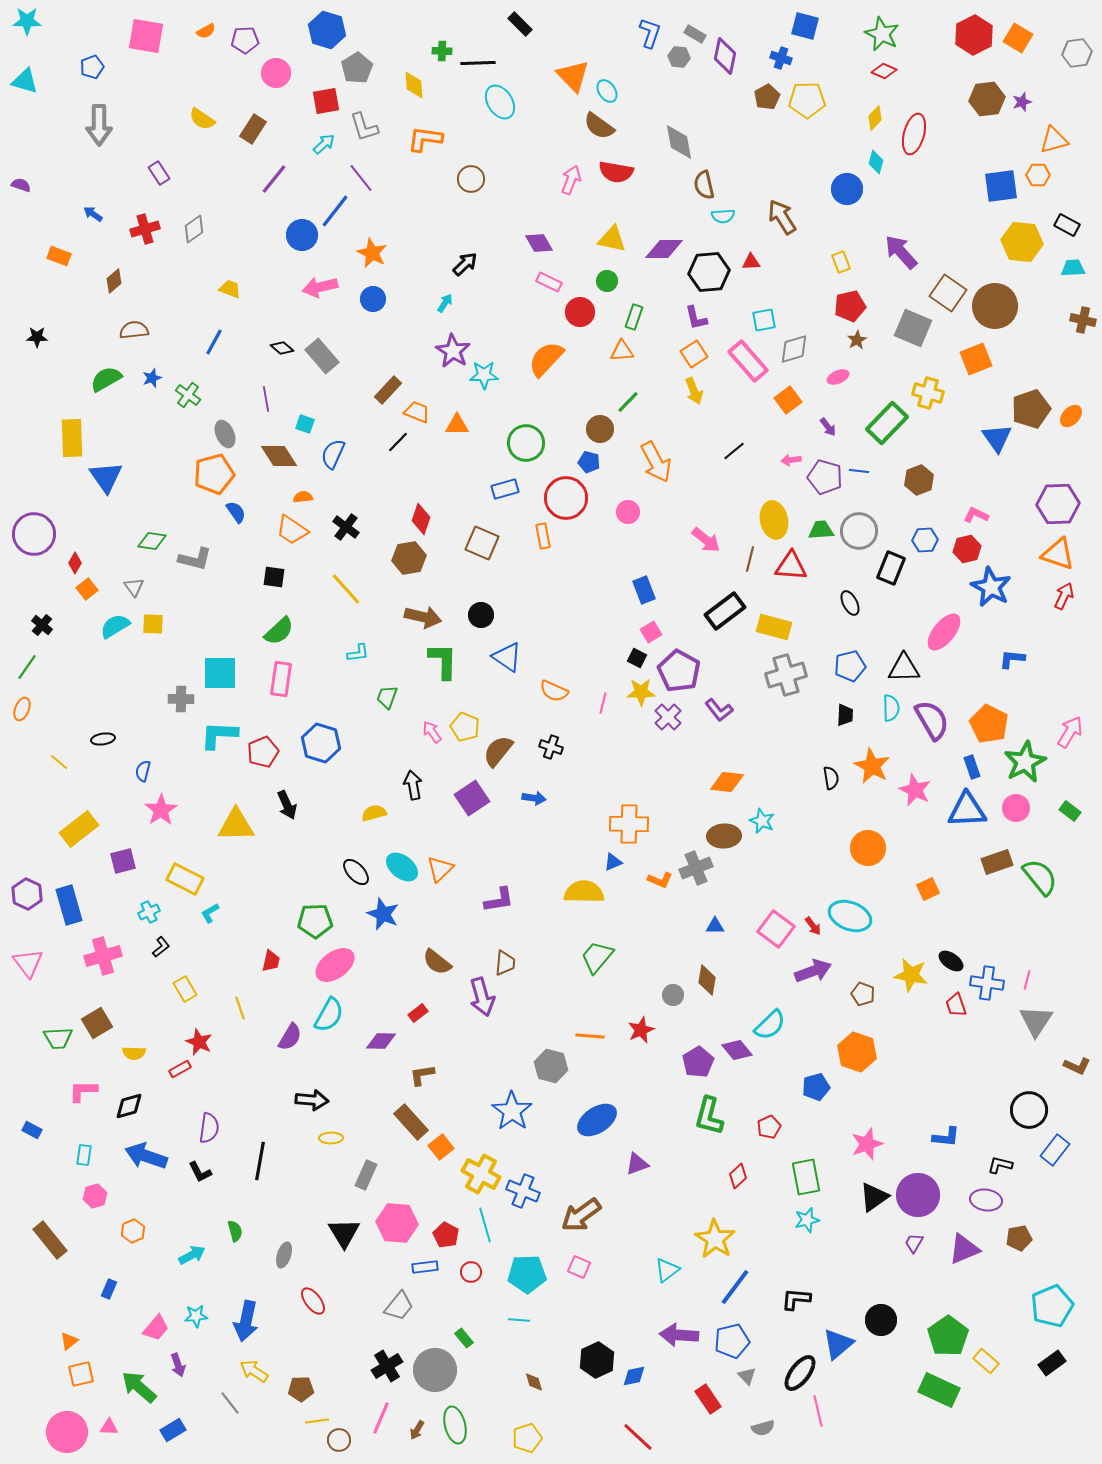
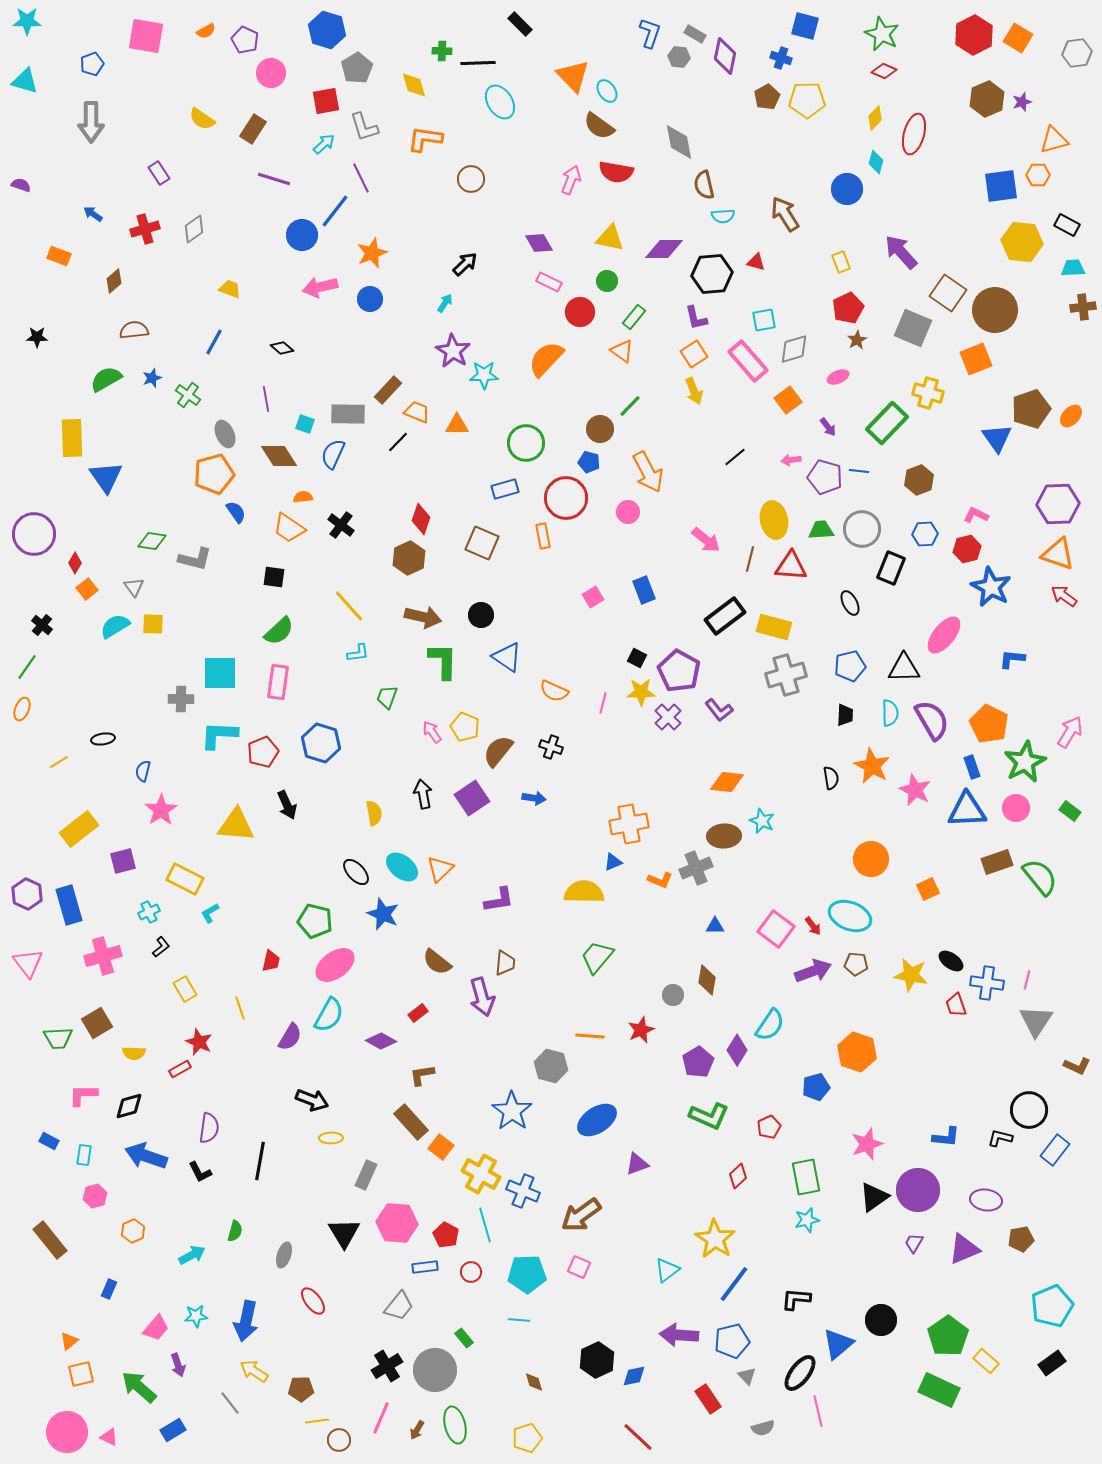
purple pentagon at (245, 40): rotated 28 degrees clockwise
blue pentagon at (92, 67): moved 3 px up
pink circle at (276, 73): moved 5 px left
yellow diamond at (414, 85): rotated 12 degrees counterclockwise
brown hexagon at (987, 99): rotated 16 degrees counterclockwise
gray arrow at (99, 125): moved 8 px left, 3 px up
purple line at (361, 178): rotated 12 degrees clockwise
purple line at (274, 179): rotated 68 degrees clockwise
brown arrow at (782, 217): moved 3 px right, 3 px up
yellow triangle at (612, 239): moved 2 px left, 1 px up
orange star at (372, 253): rotated 24 degrees clockwise
red triangle at (751, 262): moved 5 px right; rotated 18 degrees clockwise
black hexagon at (709, 272): moved 3 px right, 2 px down
blue circle at (373, 299): moved 3 px left
red pentagon at (850, 306): moved 2 px left, 2 px down; rotated 12 degrees counterclockwise
brown circle at (995, 306): moved 4 px down
green rectangle at (634, 317): rotated 20 degrees clockwise
brown cross at (1083, 320): moved 13 px up; rotated 20 degrees counterclockwise
orange triangle at (622, 351): rotated 40 degrees clockwise
gray rectangle at (322, 356): moved 26 px right, 58 px down; rotated 48 degrees counterclockwise
green line at (628, 402): moved 2 px right, 4 px down
black line at (734, 451): moved 1 px right, 6 px down
orange arrow at (656, 462): moved 8 px left, 10 px down
black cross at (346, 527): moved 5 px left, 2 px up
orange trapezoid at (292, 530): moved 3 px left, 2 px up
gray circle at (859, 531): moved 3 px right, 2 px up
blue hexagon at (925, 540): moved 6 px up
brown hexagon at (409, 558): rotated 16 degrees counterclockwise
yellow line at (346, 589): moved 3 px right, 17 px down
red arrow at (1064, 596): rotated 80 degrees counterclockwise
black rectangle at (725, 611): moved 5 px down
pink square at (651, 632): moved 58 px left, 35 px up
pink ellipse at (944, 632): moved 3 px down
pink rectangle at (281, 679): moved 3 px left, 3 px down
cyan semicircle at (891, 708): moved 1 px left, 5 px down
yellow line at (59, 762): rotated 72 degrees counterclockwise
black arrow at (413, 785): moved 10 px right, 9 px down
yellow semicircle at (374, 813): rotated 95 degrees clockwise
orange cross at (629, 824): rotated 12 degrees counterclockwise
yellow triangle at (236, 825): rotated 6 degrees clockwise
orange circle at (868, 848): moved 3 px right, 11 px down
green pentagon at (315, 921): rotated 16 degrees clockwise
brown pentagon at (863, 994): moved 7 px left, 30 px up; rotated 15 degrees counterclockwise
cyan semicircle at (770, 1025): rotated 12 degrees counterclockwise
purple diamond at (381, 1041): rotated 28 degrees clockwise
purple diamond at (737, 1050): rotated 72 degrees clockwise
pink L-shape at (83, 1091): moved 4 px down
black arrow at (312, 1100): rotated 16 degrees clockwise
green L-shape at (709, 1116): rotated 81 degrees counterclockwise
blue rectangle at (32, 1130): moved 17 px right, 11 px down
orange square at (441, 1147): rotated 15 degrees counterclockwise
black L-shape at (1000, 1165): moved 27 px up
purple circle at (918, 1195): moved 5 px up
green semicircle at (235, 1231): rotated 30 degrees clockwise
brown pentagon at (1019, 1238): moved 2 px right, 1 px down
blue line at (735, 1287): moved 1 px left, 3 px up
pink triangle at (109, 1427): moved 10 px down; rotated 24 degrees clockwise
